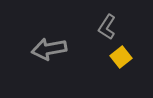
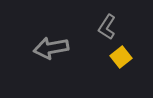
gray arrow: moved 2 px right, 1 px up
